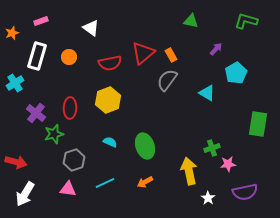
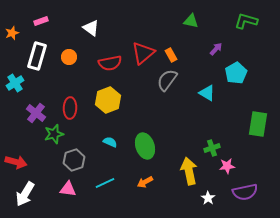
pink star: moved 1 px left, 2 px down
